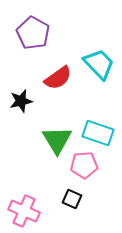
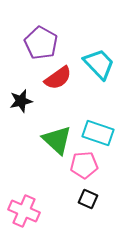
purple pentagon: moved 8 px right, 10 px down
green triangle: rotated 16 degrees counterclockwise
black square: moved 16 px right
